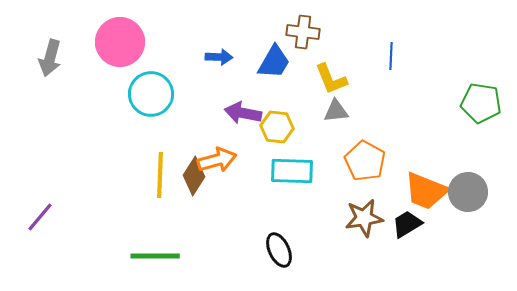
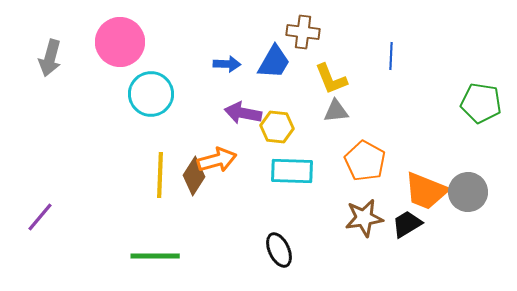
blue arrow: moved 8 px right, 7 px down
